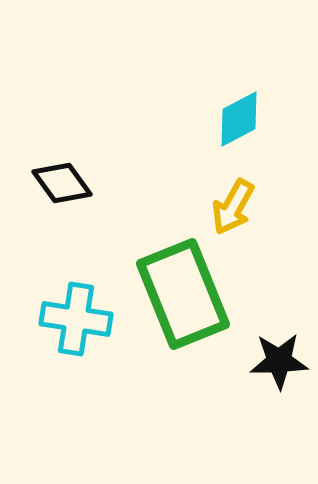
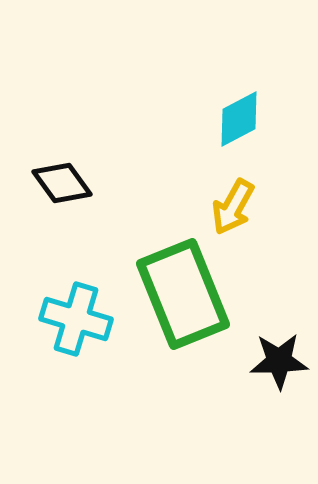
cyan cross: rotated 8 degrees clockwise
